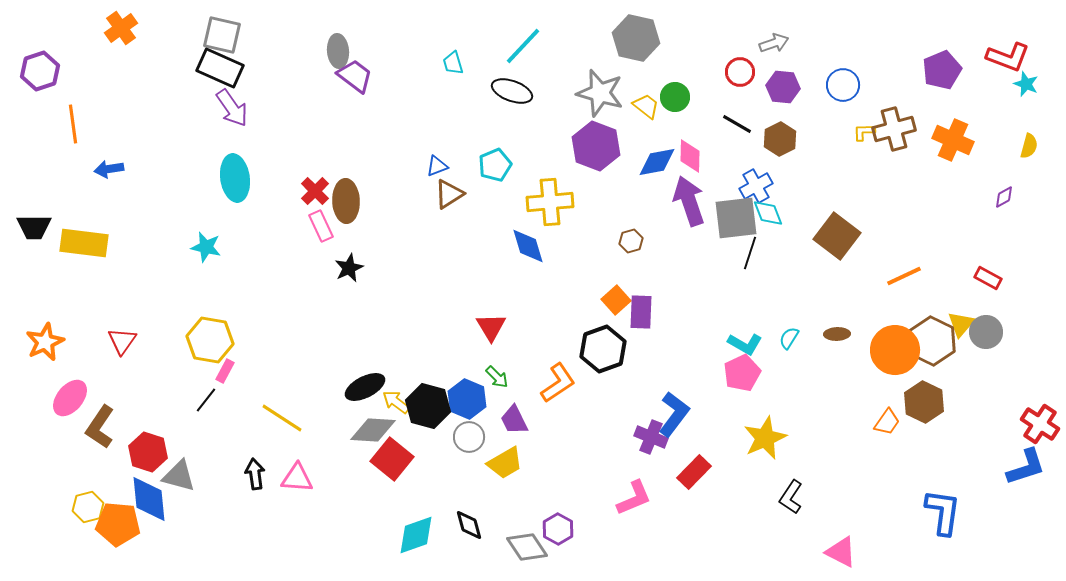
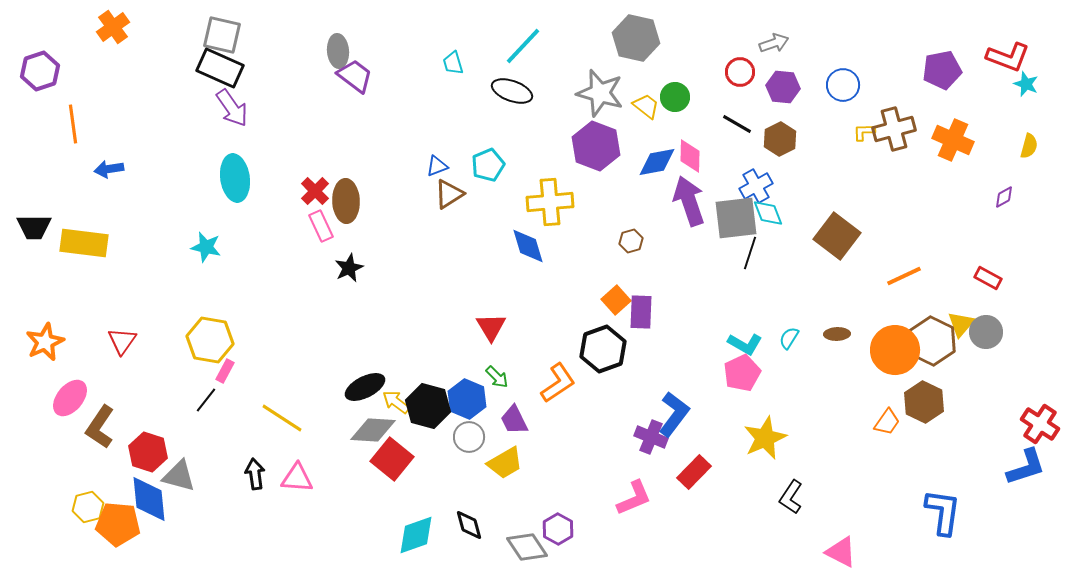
orange cross at (121, 28): moved 8 px left, 1 px up
purple pentagon at (942, 70): rotated 12 degrees clockwise
cyan pentagon at (495, 165): moved 7 px left
